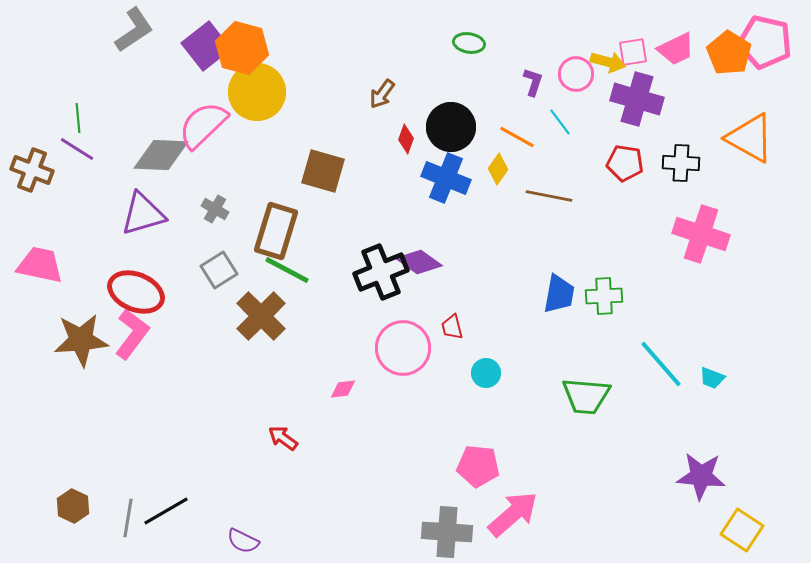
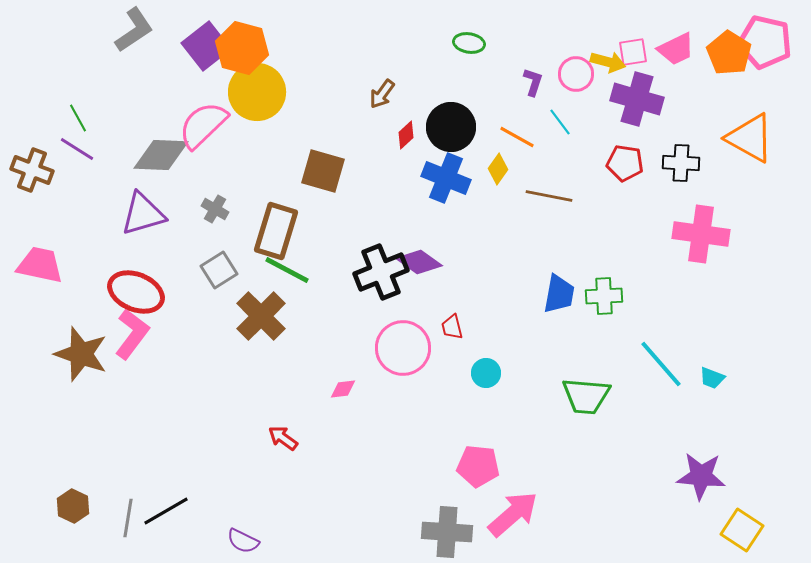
green line at (78, 118): rotated 24 degrees counterclockwise
red diamond at (406, 139): moved 4 px up; rotated 28 degrees clockwise
pink cross at (701, 234): rotated 10 degrees counterclockwise
brown star at (81, 340): moved 14 px down; rotated 24 degrees clockwise
